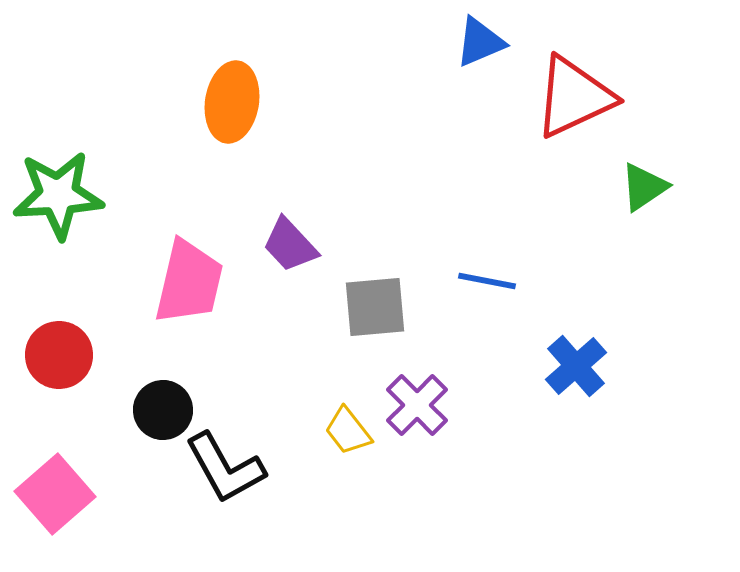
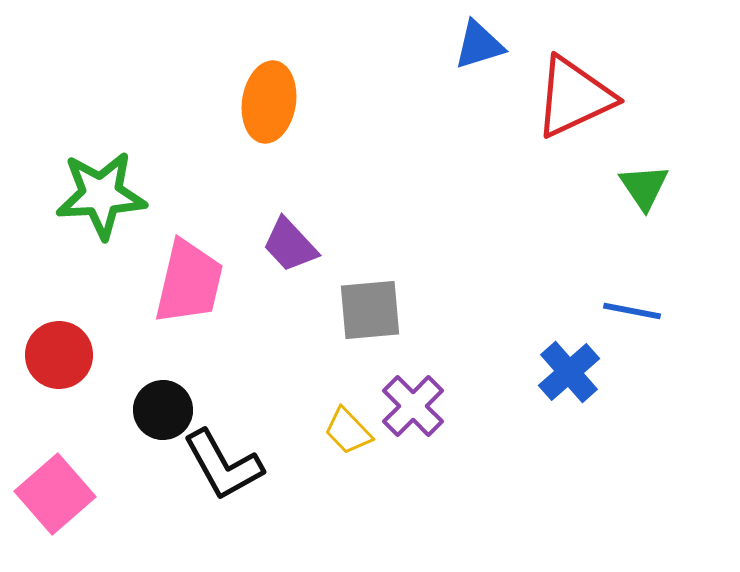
blue triangle: moved 1 px left, 3 px down; rotated 6 degrees clockwise
orange ellipse: moved 37 px right
green triangle: rotated 30 degrees counterclockwise
green star: moved 43 px right
blue line: moved 145 px right, 30 px down
gray square: moved 5 px left, 3 px down
blue cross: moved 7 px left, 6 px down
purple cross: moved 4 px left, 1 px down
yellow trapezoid: rotated 6 degrees counterclockwise
black L-shape: moved 2 px left, 3 px up
